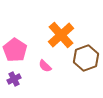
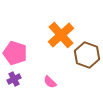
pink pentagon: moved 3 px down; rotated 15 degrees counterclockwise
brown hexagon: moved 1 px right, 3 px up; rotated 20 degrees counterclockwise
pink semicircle: moved 5 px right, 16 px down
